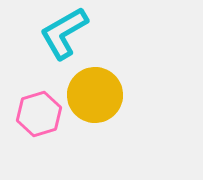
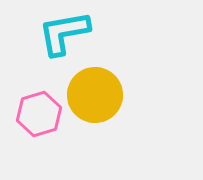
cyan L-shape: rotated 20 degrees clockwise
